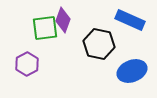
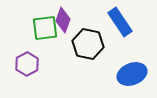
blue rectangle: moved 10 px left, 2 px down; rotated 32 degrees clockwise
black hexagon: moved 11 px left
blue ellipse: moved 3 px down
